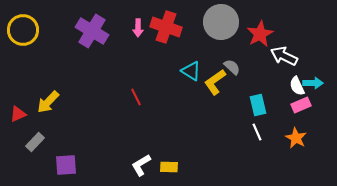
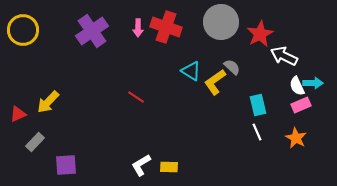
purple cross: rotated 24 degrees clockwise
red line: rotated 30 degrees counterclockwise
